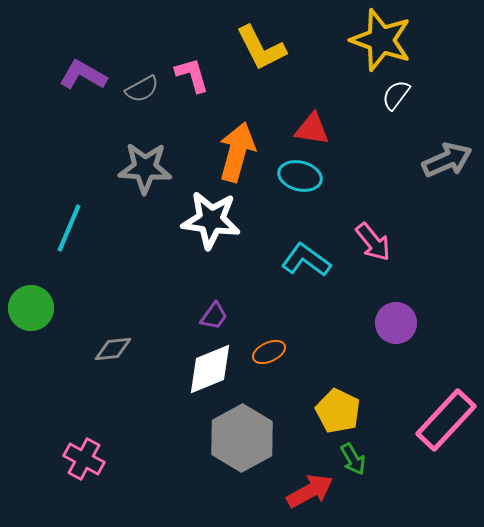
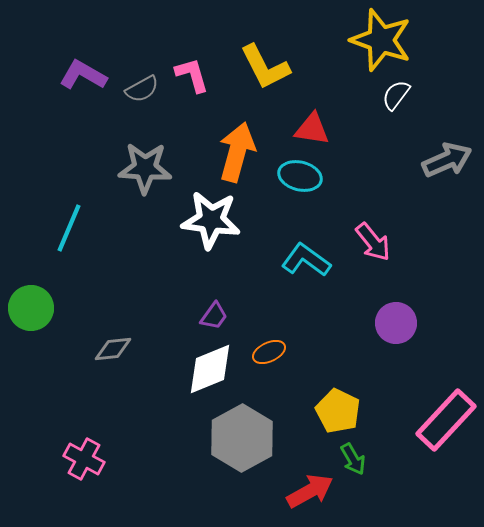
yellow L-shape: moved 4 px right, 19 px down
